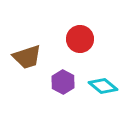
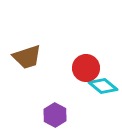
red circle: moved 6 px right, 29 px down
purple hexagon: moved 8 px left, 33 px down
